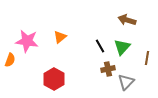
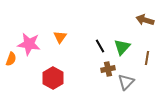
brown arrow: moved 18 px right
orange triangle: rotated 16 degrees counterclockwise
pink star: moved 2 px right, 3 px down
orange semicircle: moved 1 px right, 1 px up
red hexagon: moved 1 px left, 1 px up
